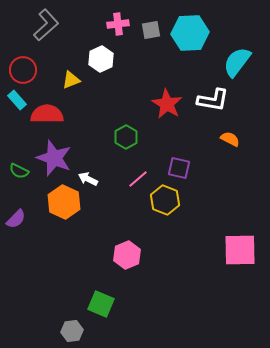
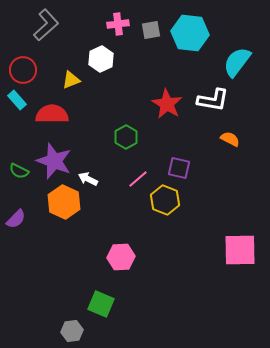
cyan hexagon: rotated 9 degrees clockwise
red semicircle: moved 5 px right
purple star: moved 3 px down
pink hexagon: moved 6 px left, 2 px down; rotated 20 degrees clockwise
